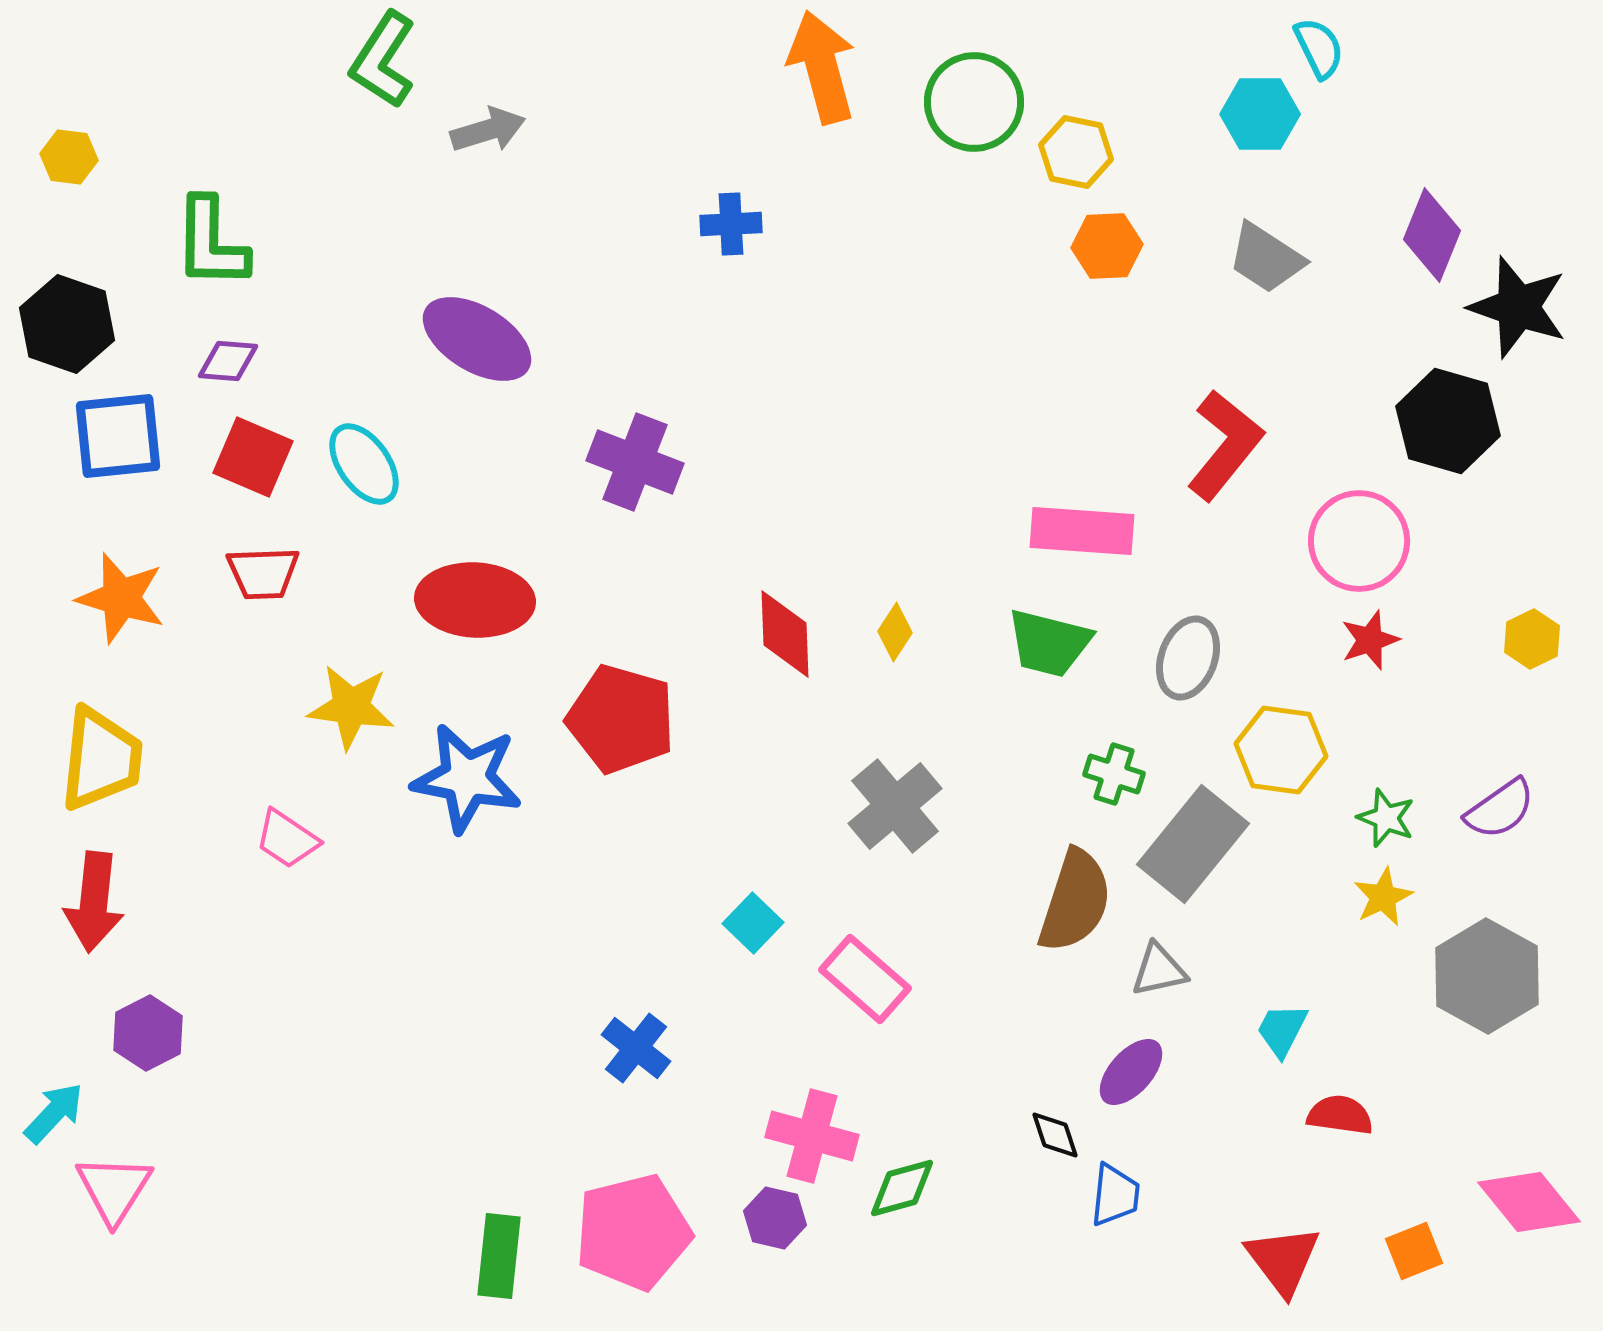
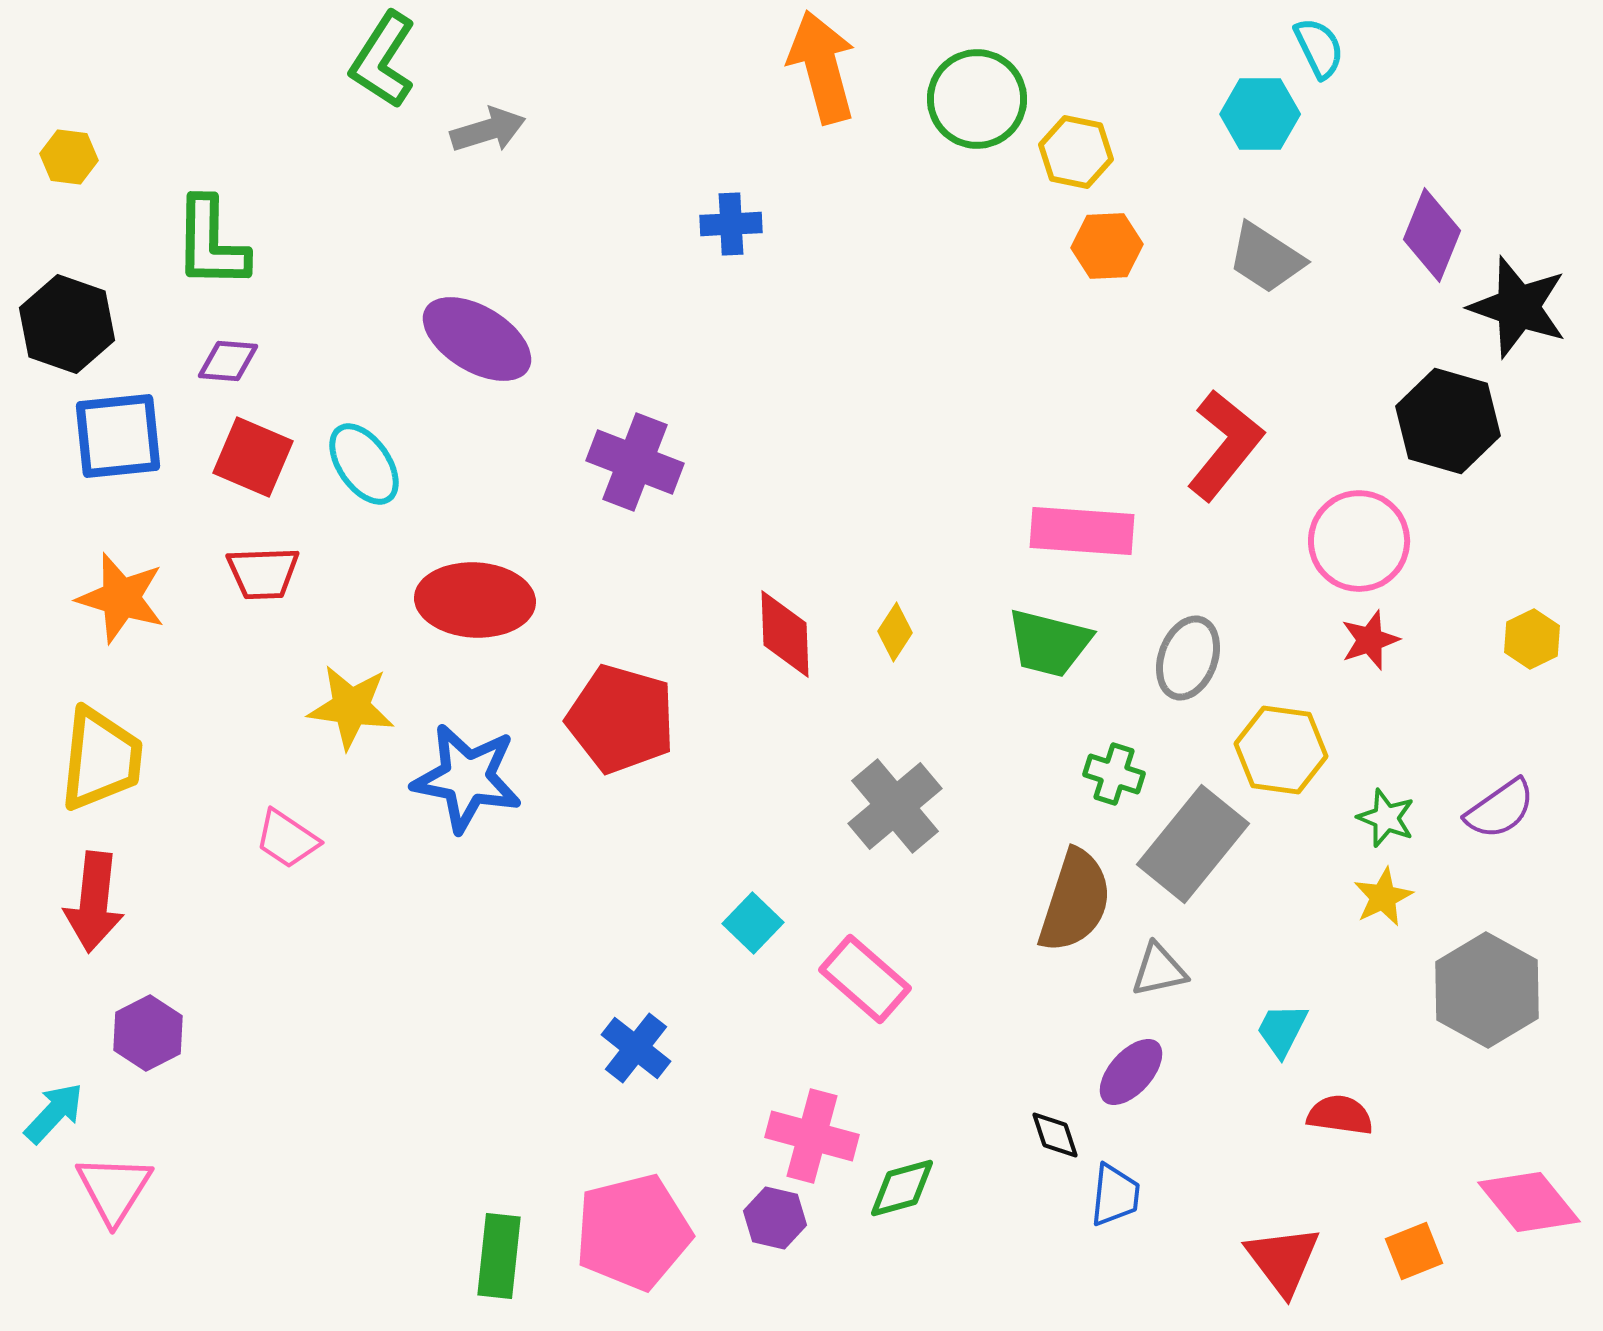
green circle at (974, 102): moved 3 px right, 3 px up
gray hexagon at (1487, 976): moved 14 px down
